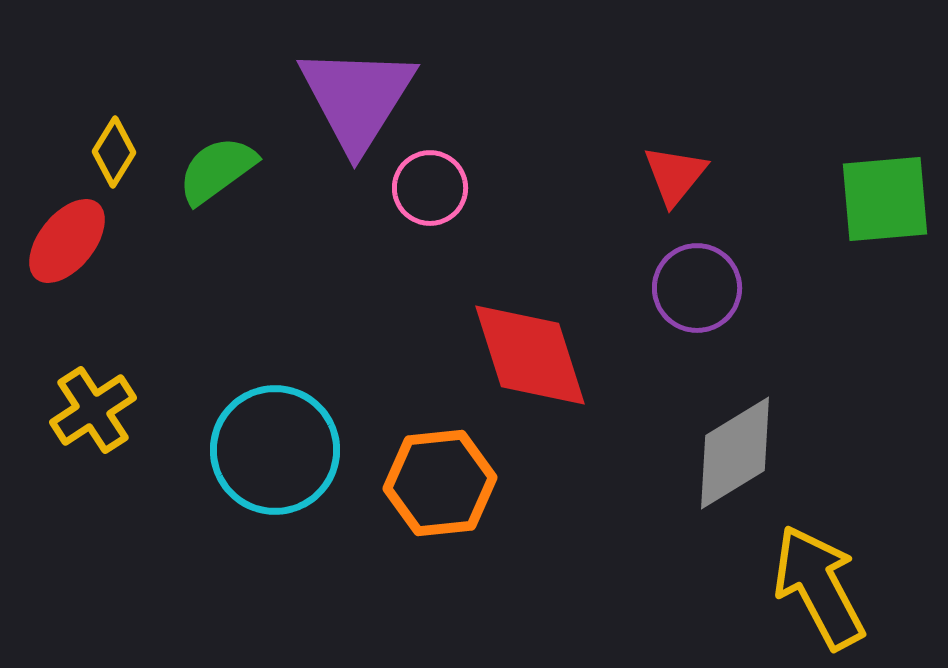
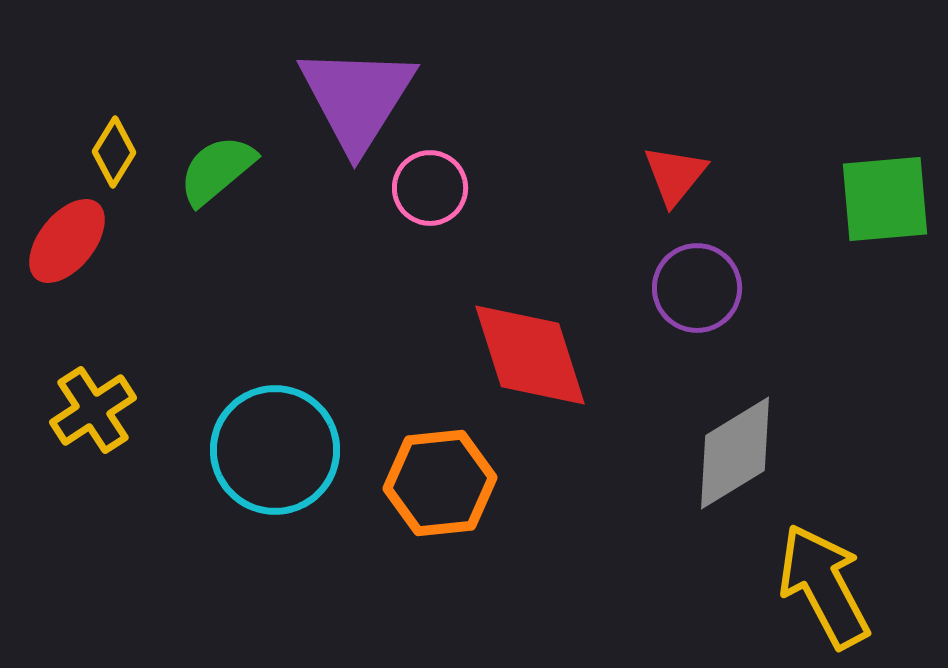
green semicircle: rotated 4 degrees counterclockwise
yellow arrow: moved 5 px right, 1 px up
